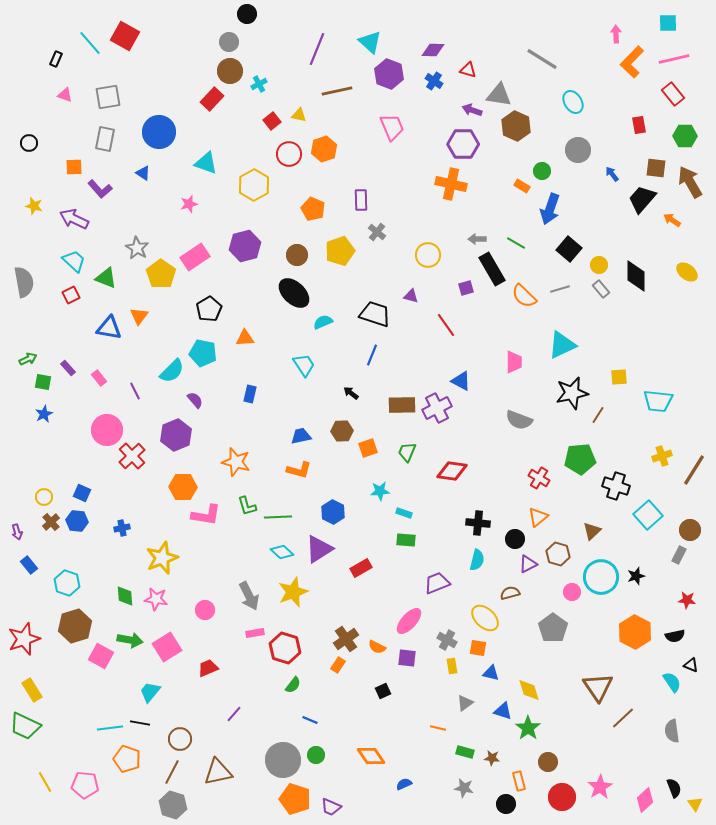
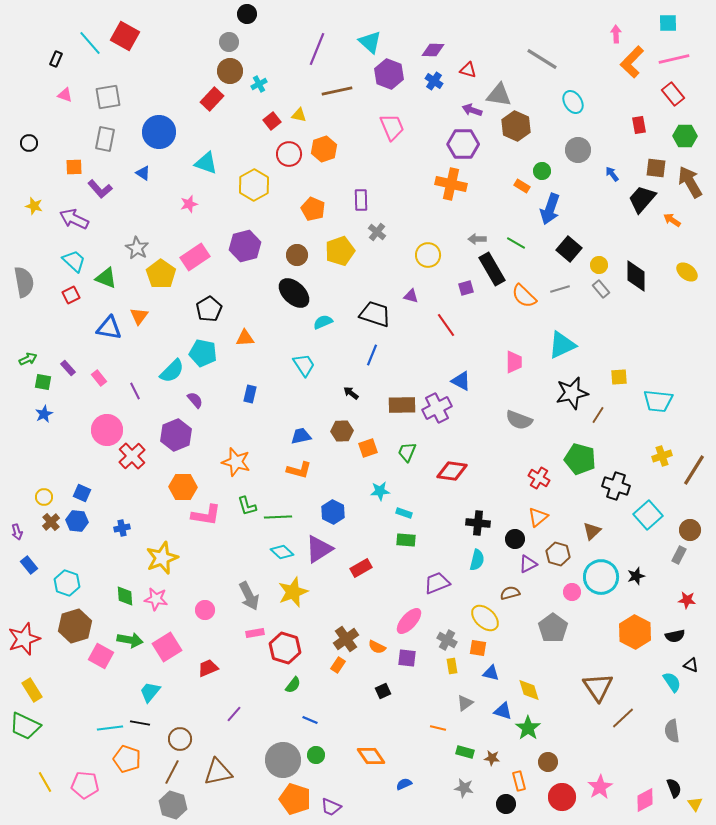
green pentagon at (580, 459): rotated 20 degrees clockwise
pink diamond at (645, 800): rotated 15 degrees clockwise
